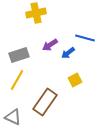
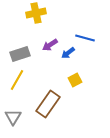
gray rectangle: moved 1 px right, 1 px up
brown rectangle: moved 3 px right, 2 px down
gray triangle: rotated 36 degrees clockwise
